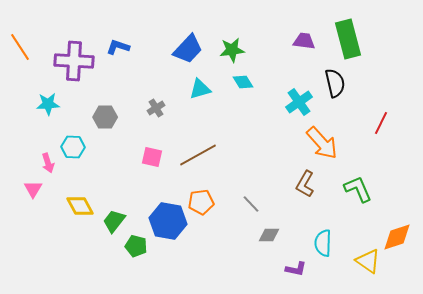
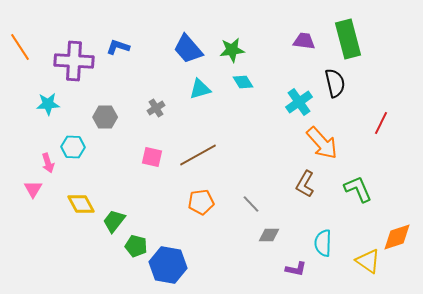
blue trapezoid: rotated 96 degrees clockwise
yellow diamond: moved 1 px right, 2 px up
blue hexagon: moved 44 px down
